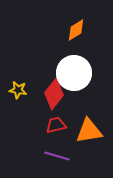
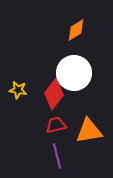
purple line: rotated 60 degrees clockwise
